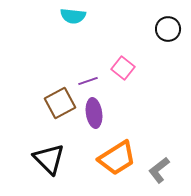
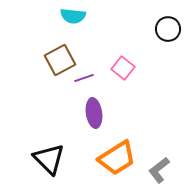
purple line: moved 4 px left, 3 px up
brown square: moved 43 px up
